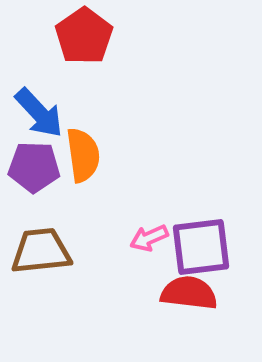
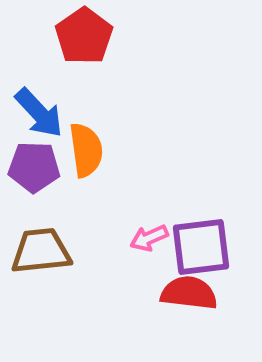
orange semicircle: moved 3 px right, 5 px up
